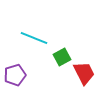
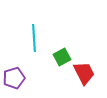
cyan line: rotated 64 degrees clockwise
purple pentagon: moved 1 px left, 3 px down
